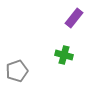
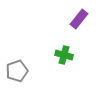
purple rectangle: moved 5 px right, 1 px down
